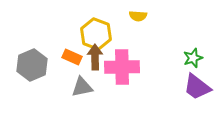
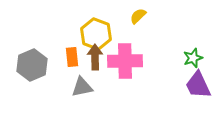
yellow semicircle: rotated 132 degrees clockwise
orange rectangle: rotated 60 degrees clockwise
pink cross: moved 3 px right, 6 px up
purple trapezoid: moved 1 px right, 2 px up; rotated 28 degrees clockwise
